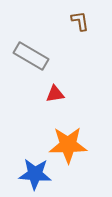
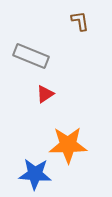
gray rectangle: rotated 8 degrees counterclockwise
red triangle: moved 10 px left; rotated 24 degrees counterclockwise
